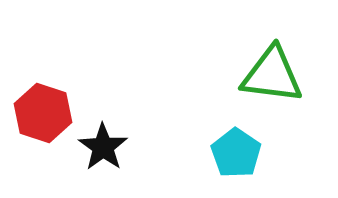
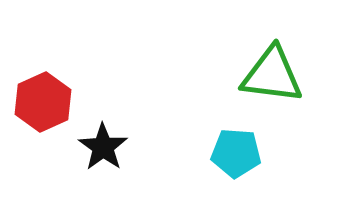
red hexagon: moved 11 px up; rotated 18 degrees clockwise
cyan pentagon: rotated 30 degrees counterclockwise
